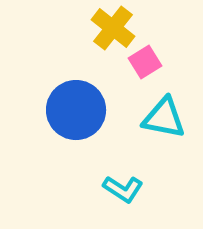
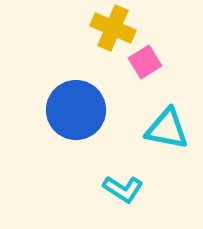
yellow cross: rotated 15 degrees counterclockwise
cyan triangle: moved 3 px right, 11 px down
